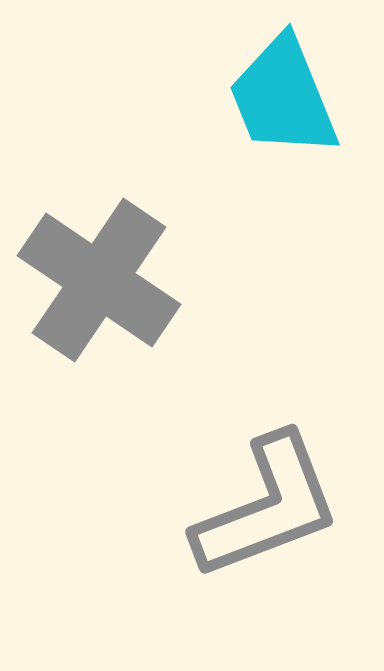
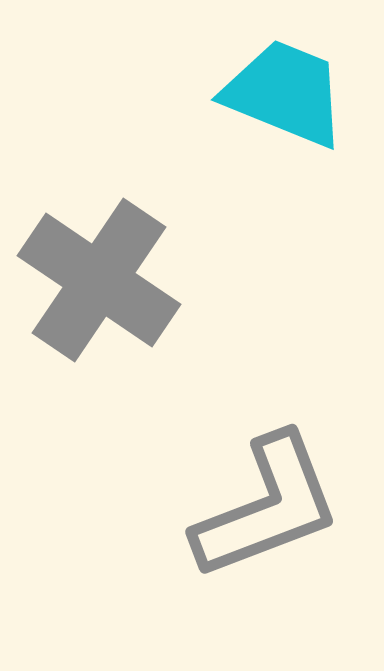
cyan trapezoid: moved 2 px right, 4 px up; rotated 134 degrees clockwise
